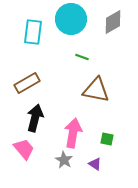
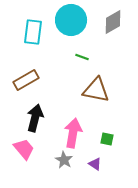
cyan circle: moved 1 px down
brown rectangle: moved 1 px left, 3 px up
